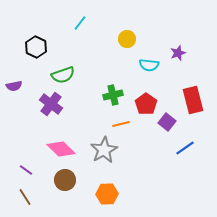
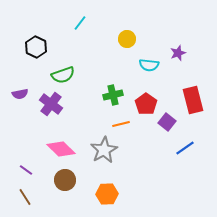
purple semicircle: moved 6 px right, 8 px down
